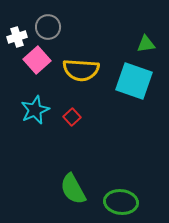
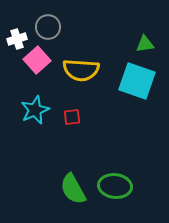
white cross: moved 2 px down
green triangle: moved 1 px left
cyan square: moved 3 px right
red square: rotated 36 degrees clockwise
green ellipse: moved 6 px left, 16 px up
